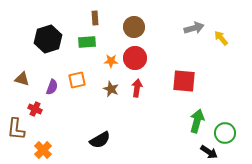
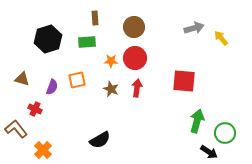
brown L-shape: rotated 135 degrees clockwise
